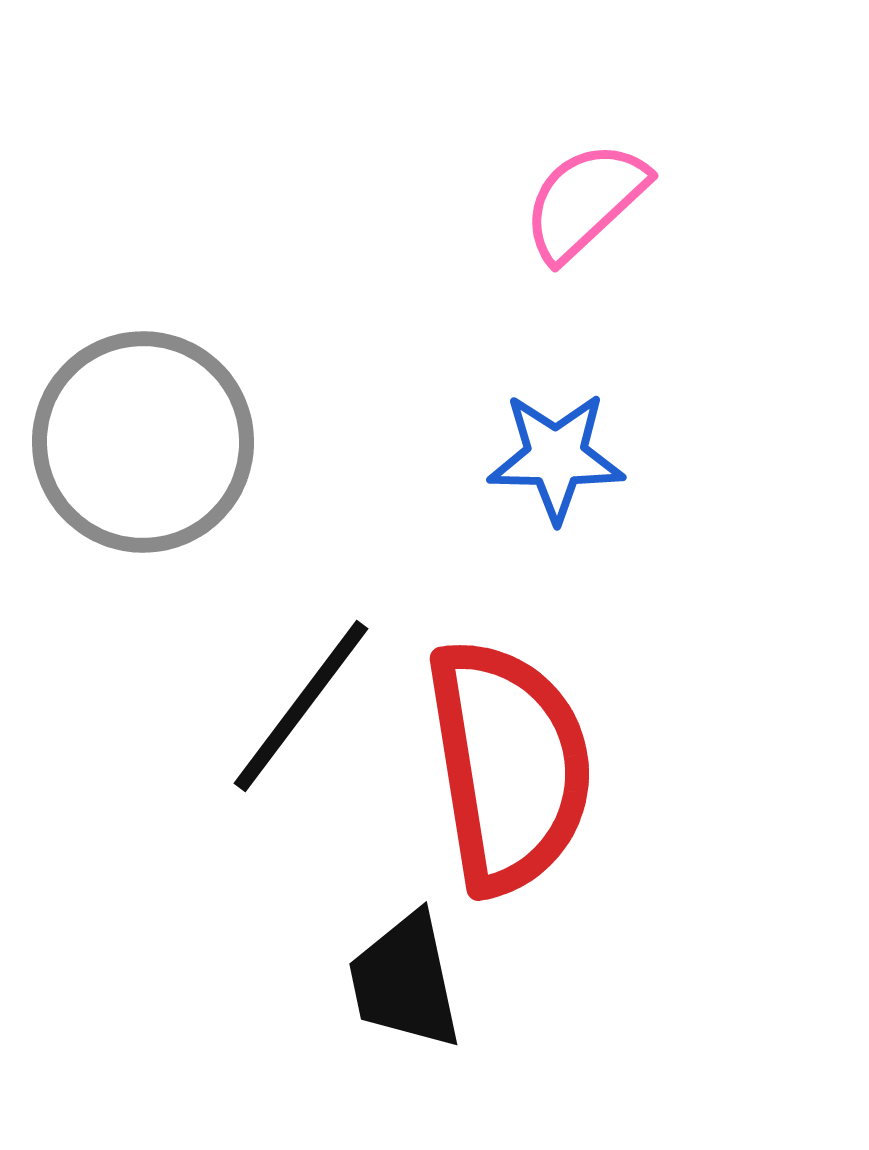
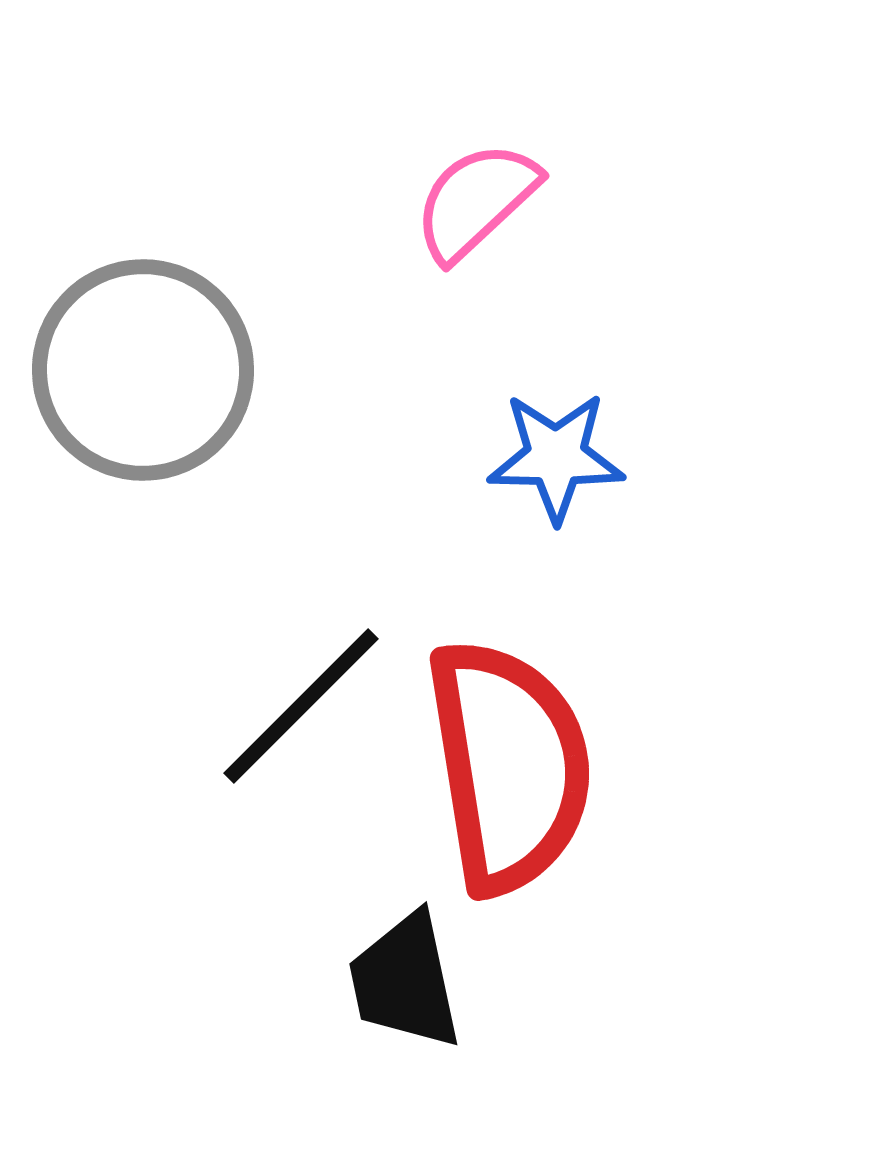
pink semicircle: moved 109 px left
gray circle: moved 72 px up
black line: rotated 8 degrees clockwise
